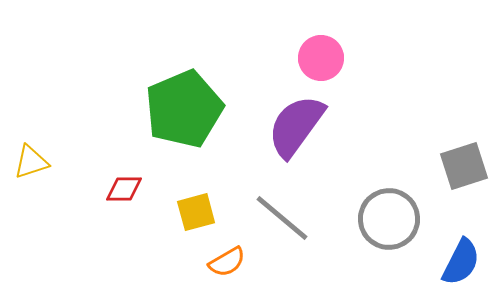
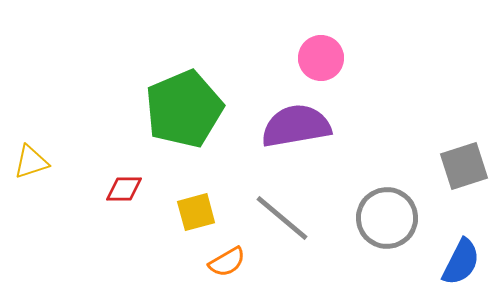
purple semicircle: rotated 44 degrees clockwise
gray circle: moved 2 px left, 1 px up
